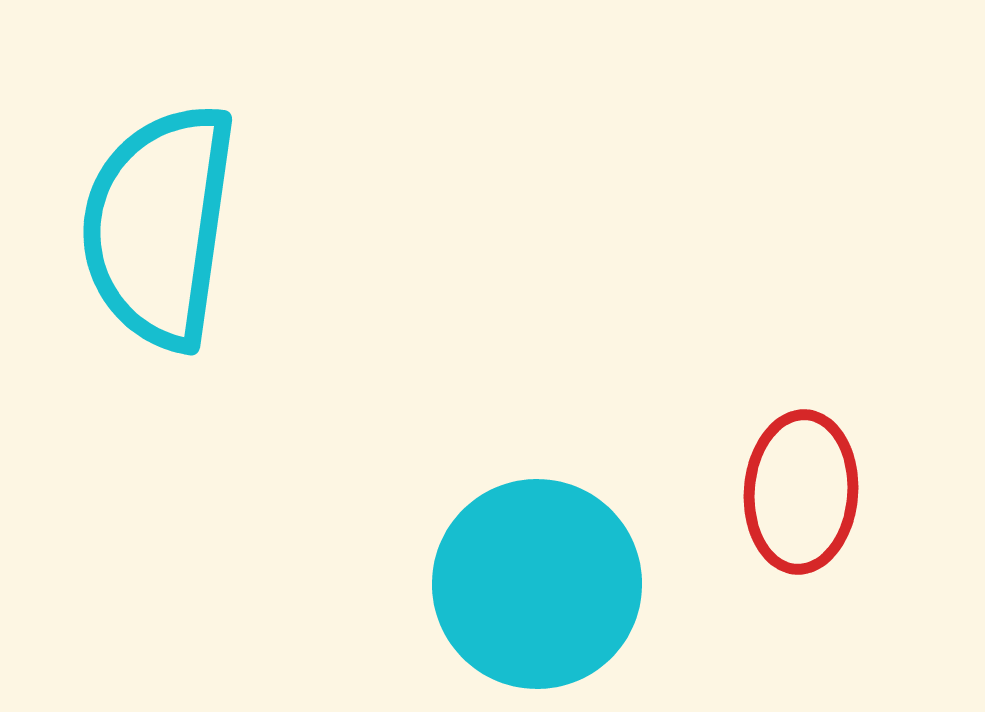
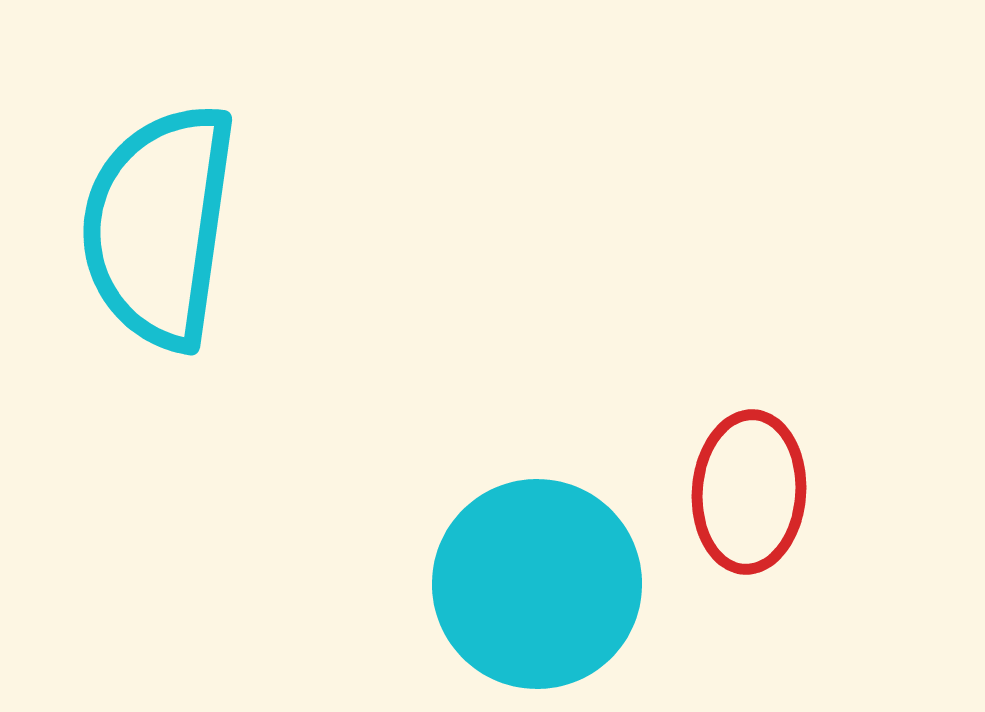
red ellipse: moved 52 px left
